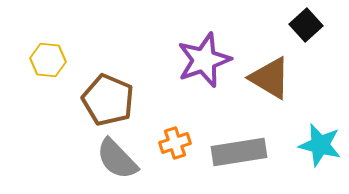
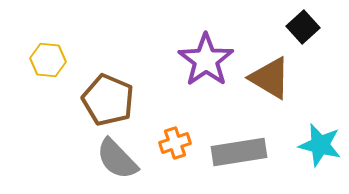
black square: moved 3 px left, 2 px down
purple star: moved 2 px right; rotated 16 degrees counterclockwise
